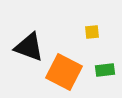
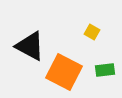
yellow square: rotated 35 degrees clockwise
black triangle: moved 1 px right, 1 px up; rotated 8 degrees clockwise
